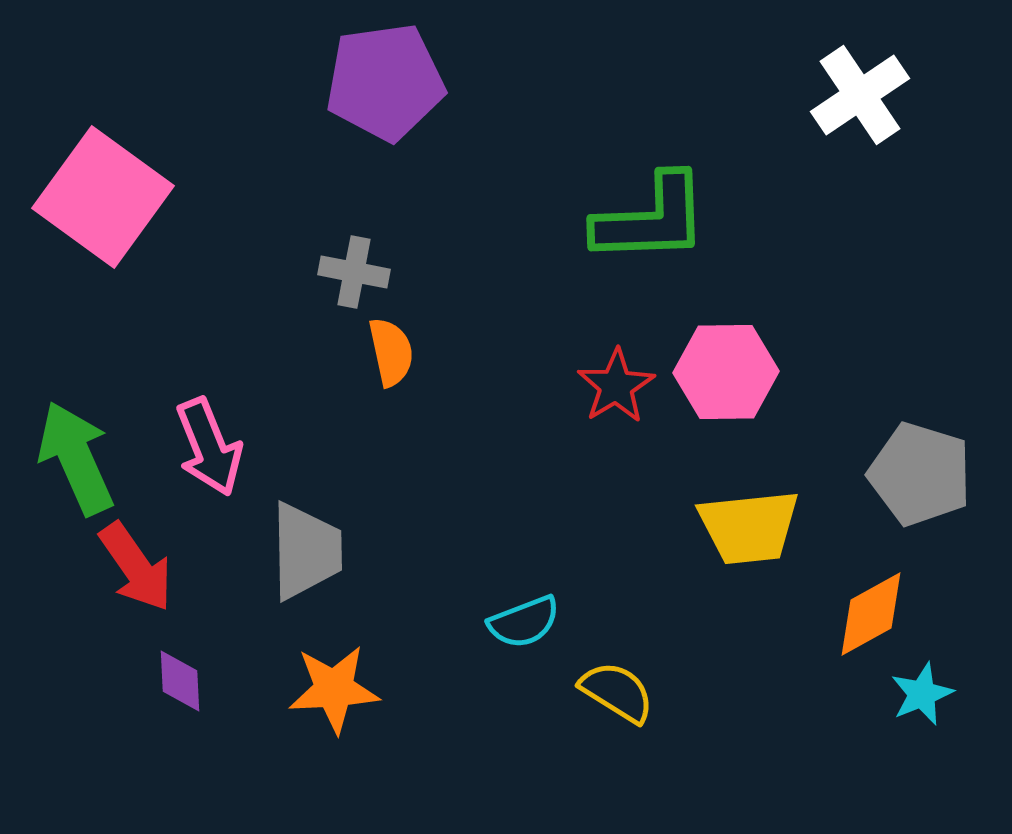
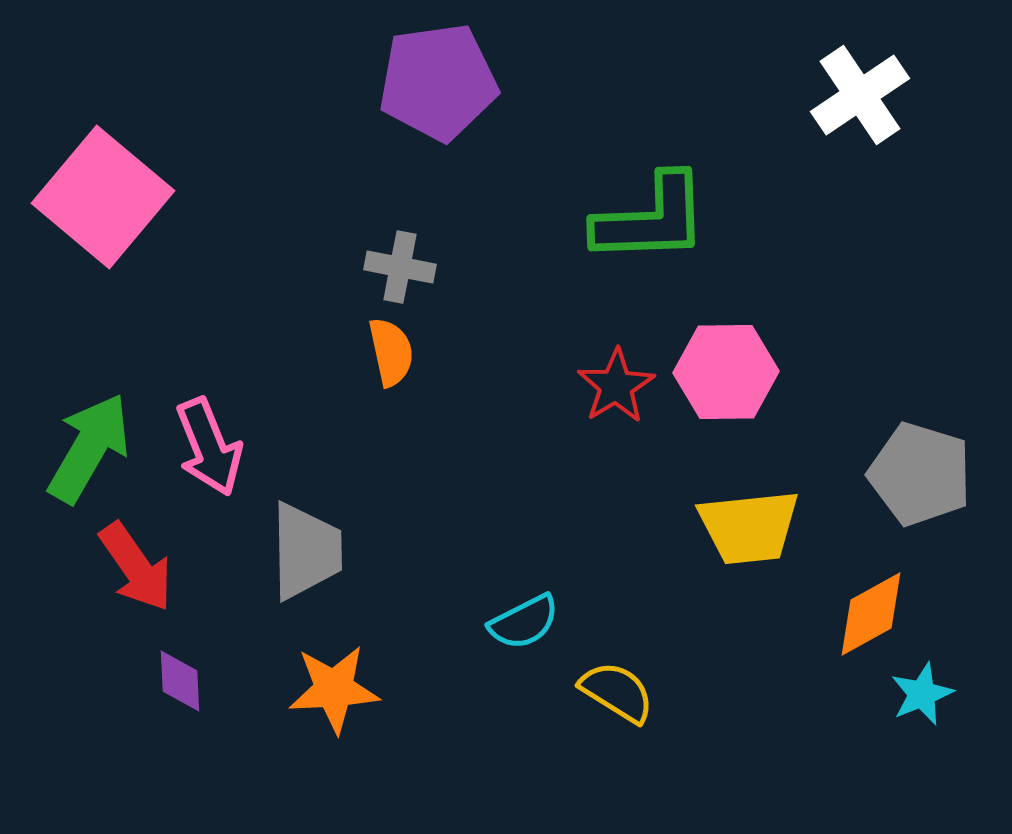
purple pentagon: moved 53 px right
pink square: rotated 4 degrees clockwise
gray cross: moved 46 px right, 5 px up
green arrow: moved 13 px right, 10 px up; rotated 54 degrees clockwise
cyan semicircle: rotated 6 degrees counterclockwise
